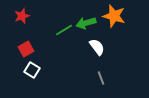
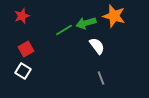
white semicircle: moved 1 px up
white square: moved 9 px left, 1 px down
